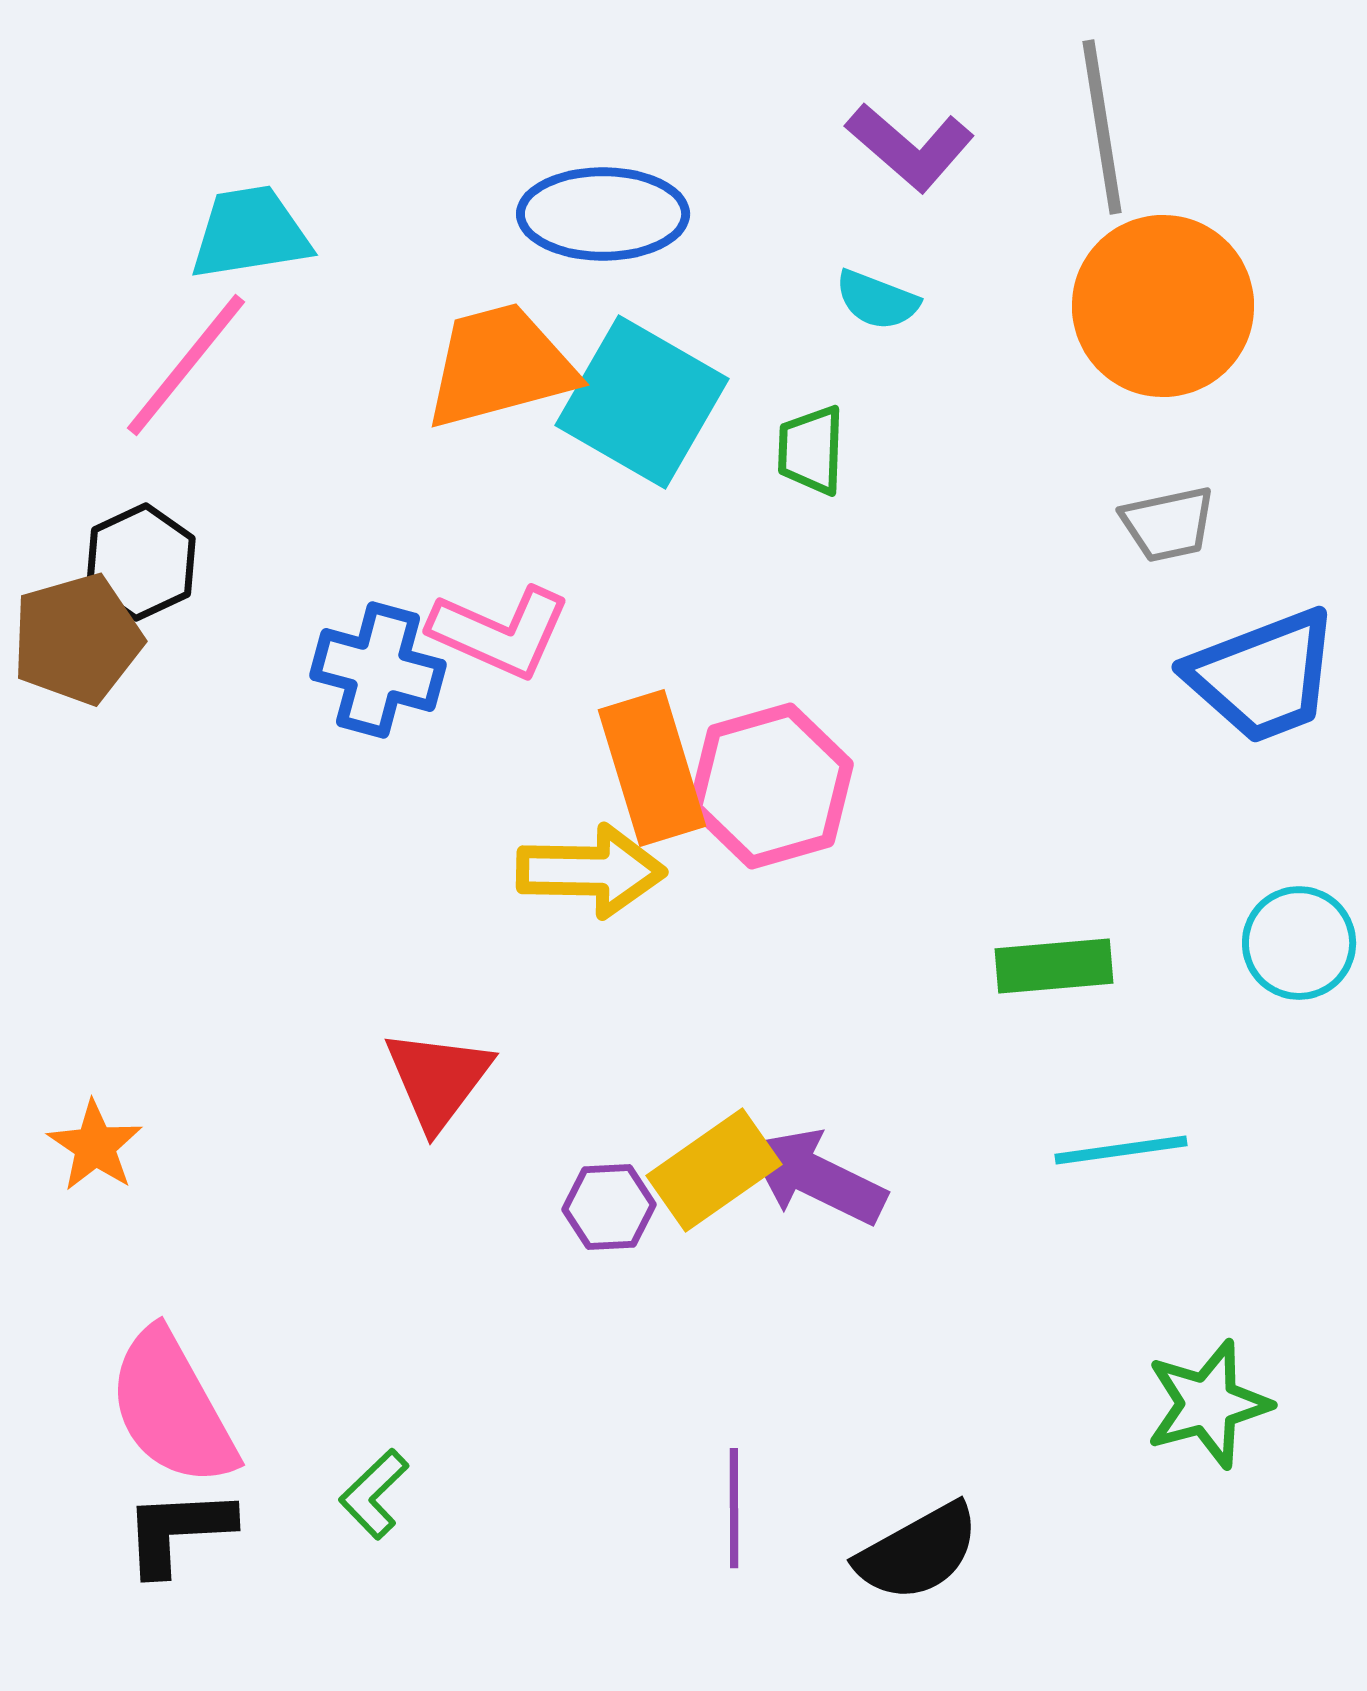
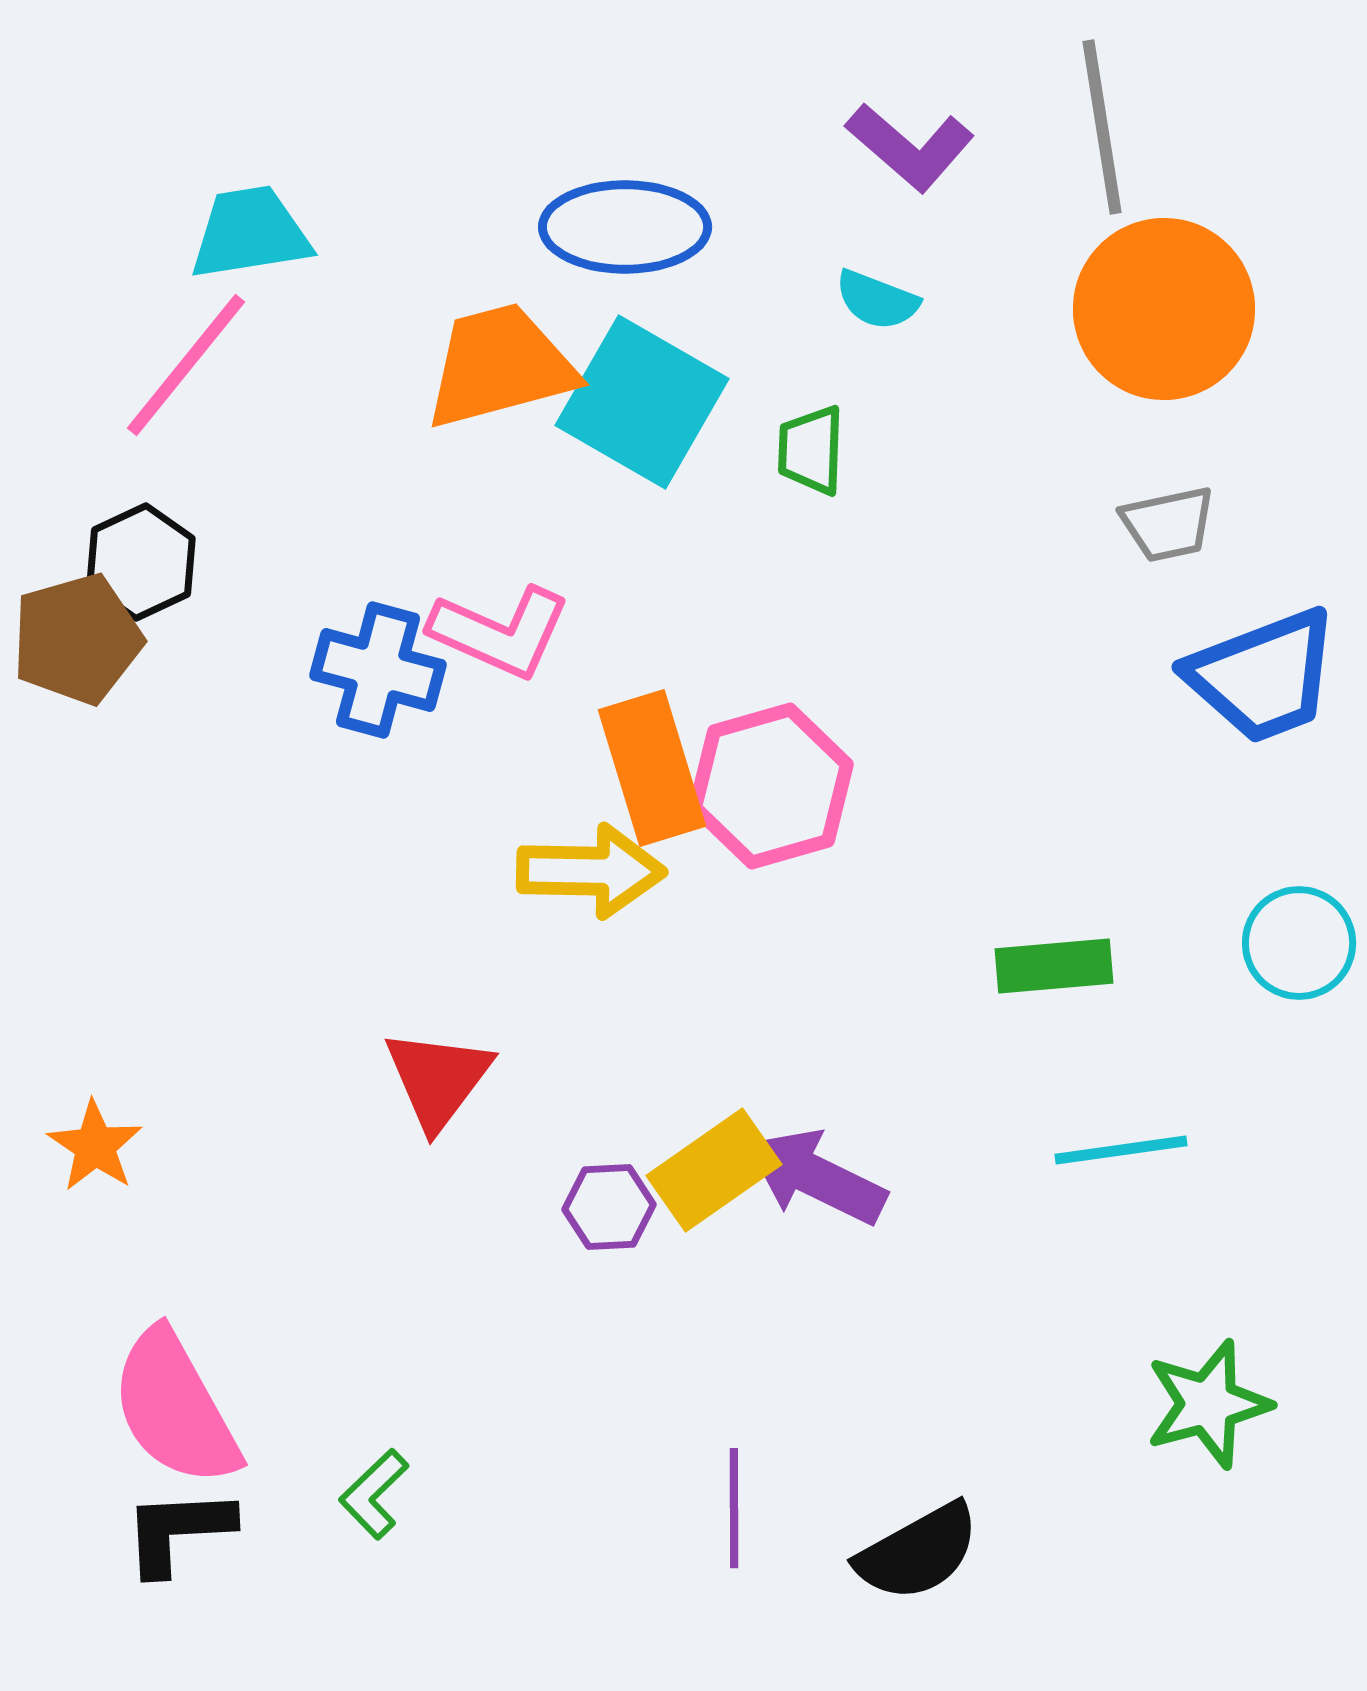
blue ellipse: moved 22 px right, 13 px down
orange circle: moved 1 px right, 3 px down
pink semicircle: moved 3 px right
